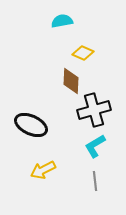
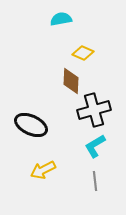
cyan semicircle: moved 1 px left, 2 px up
